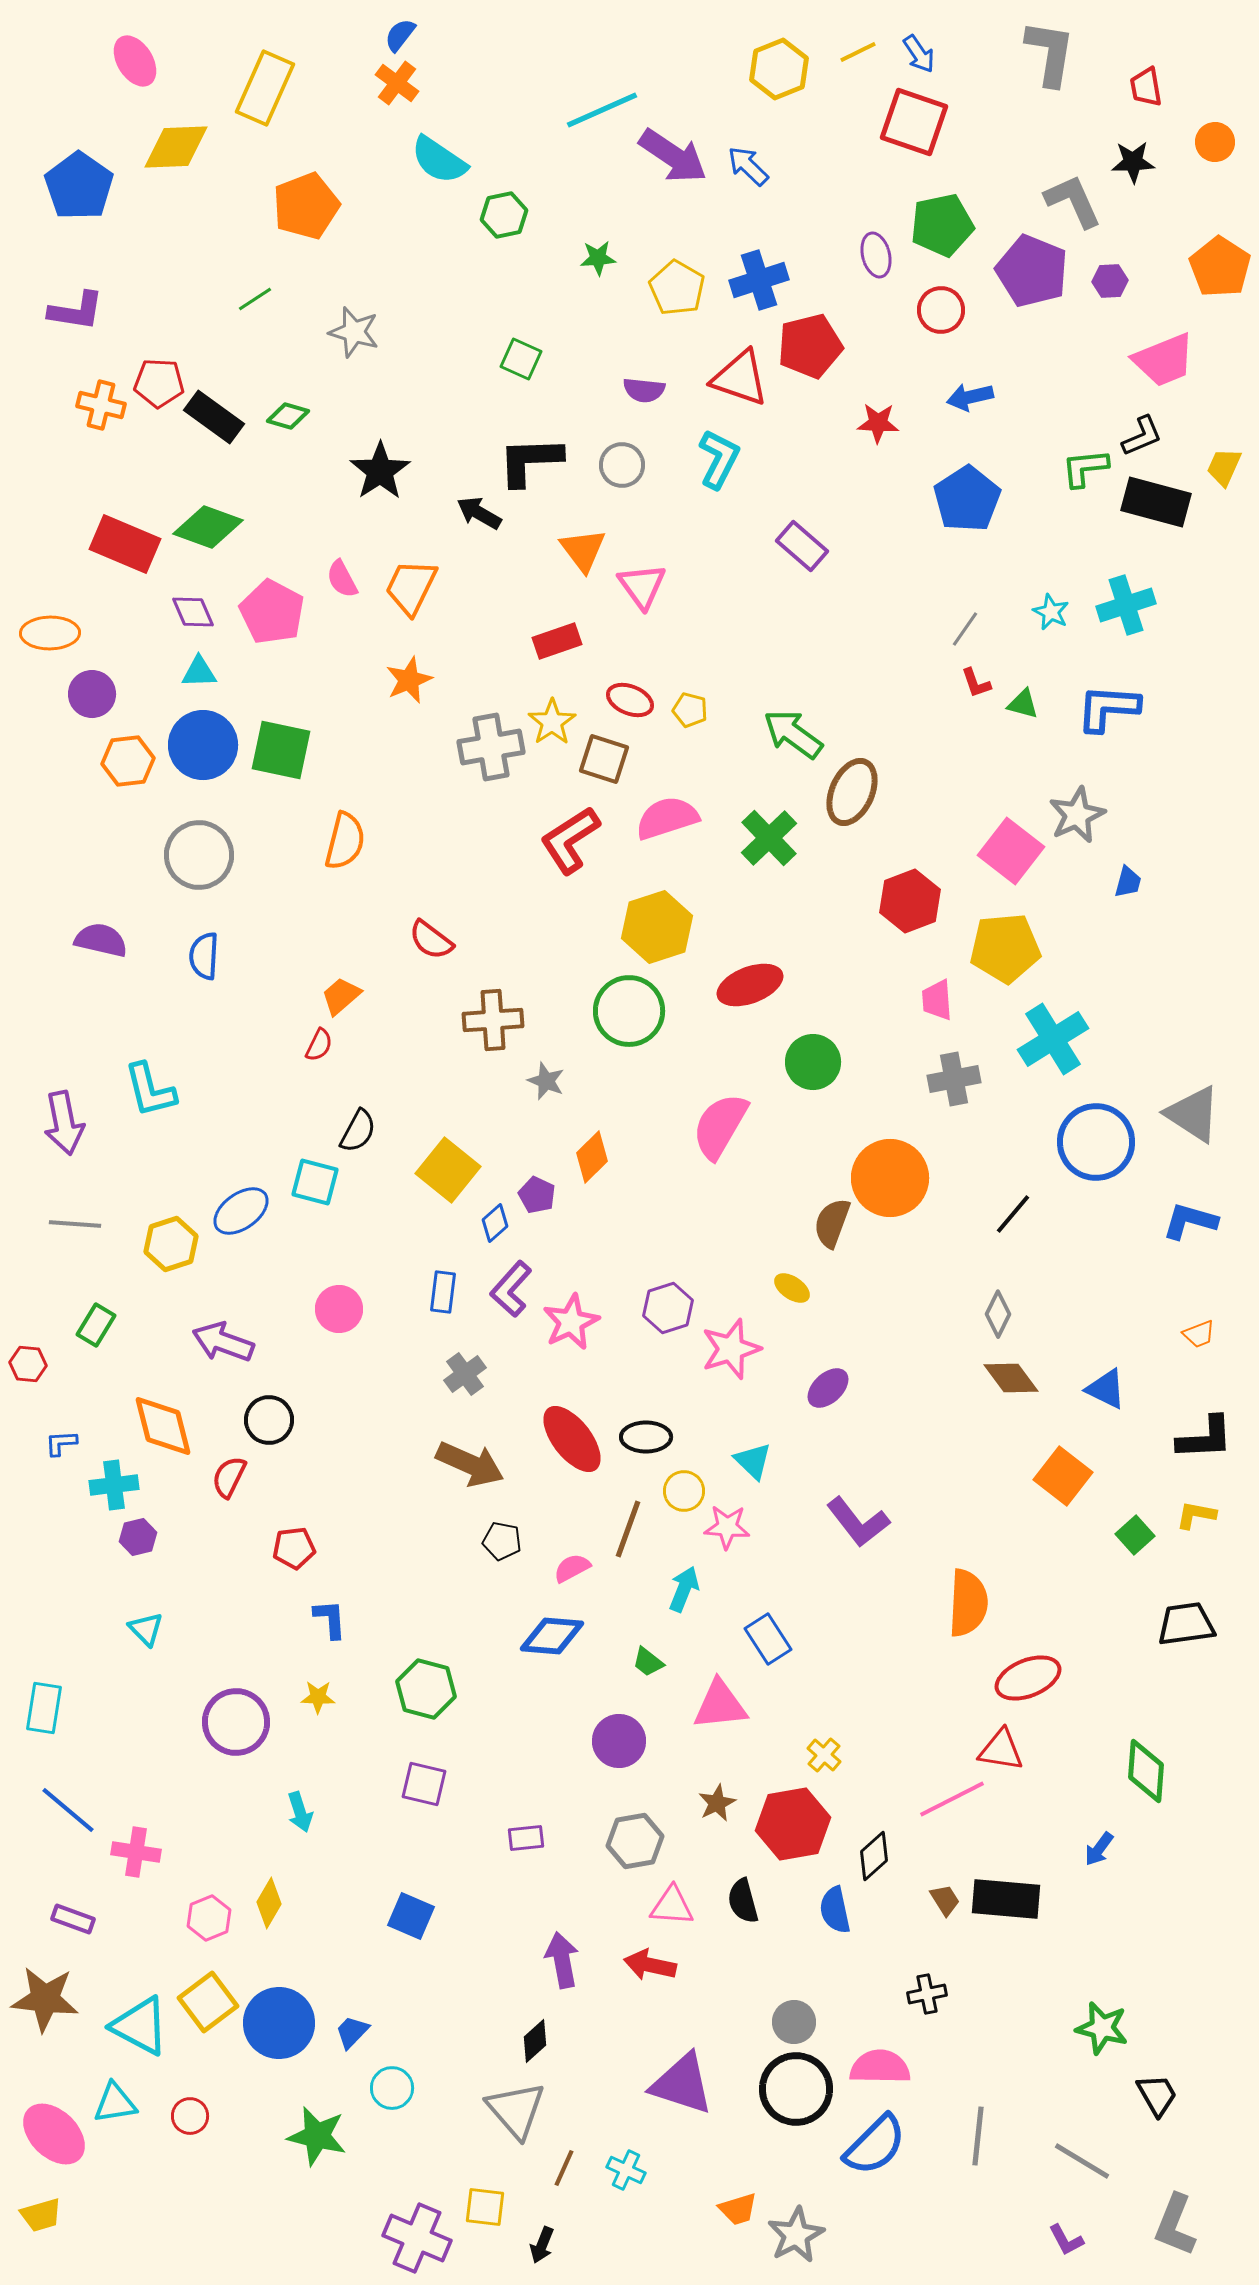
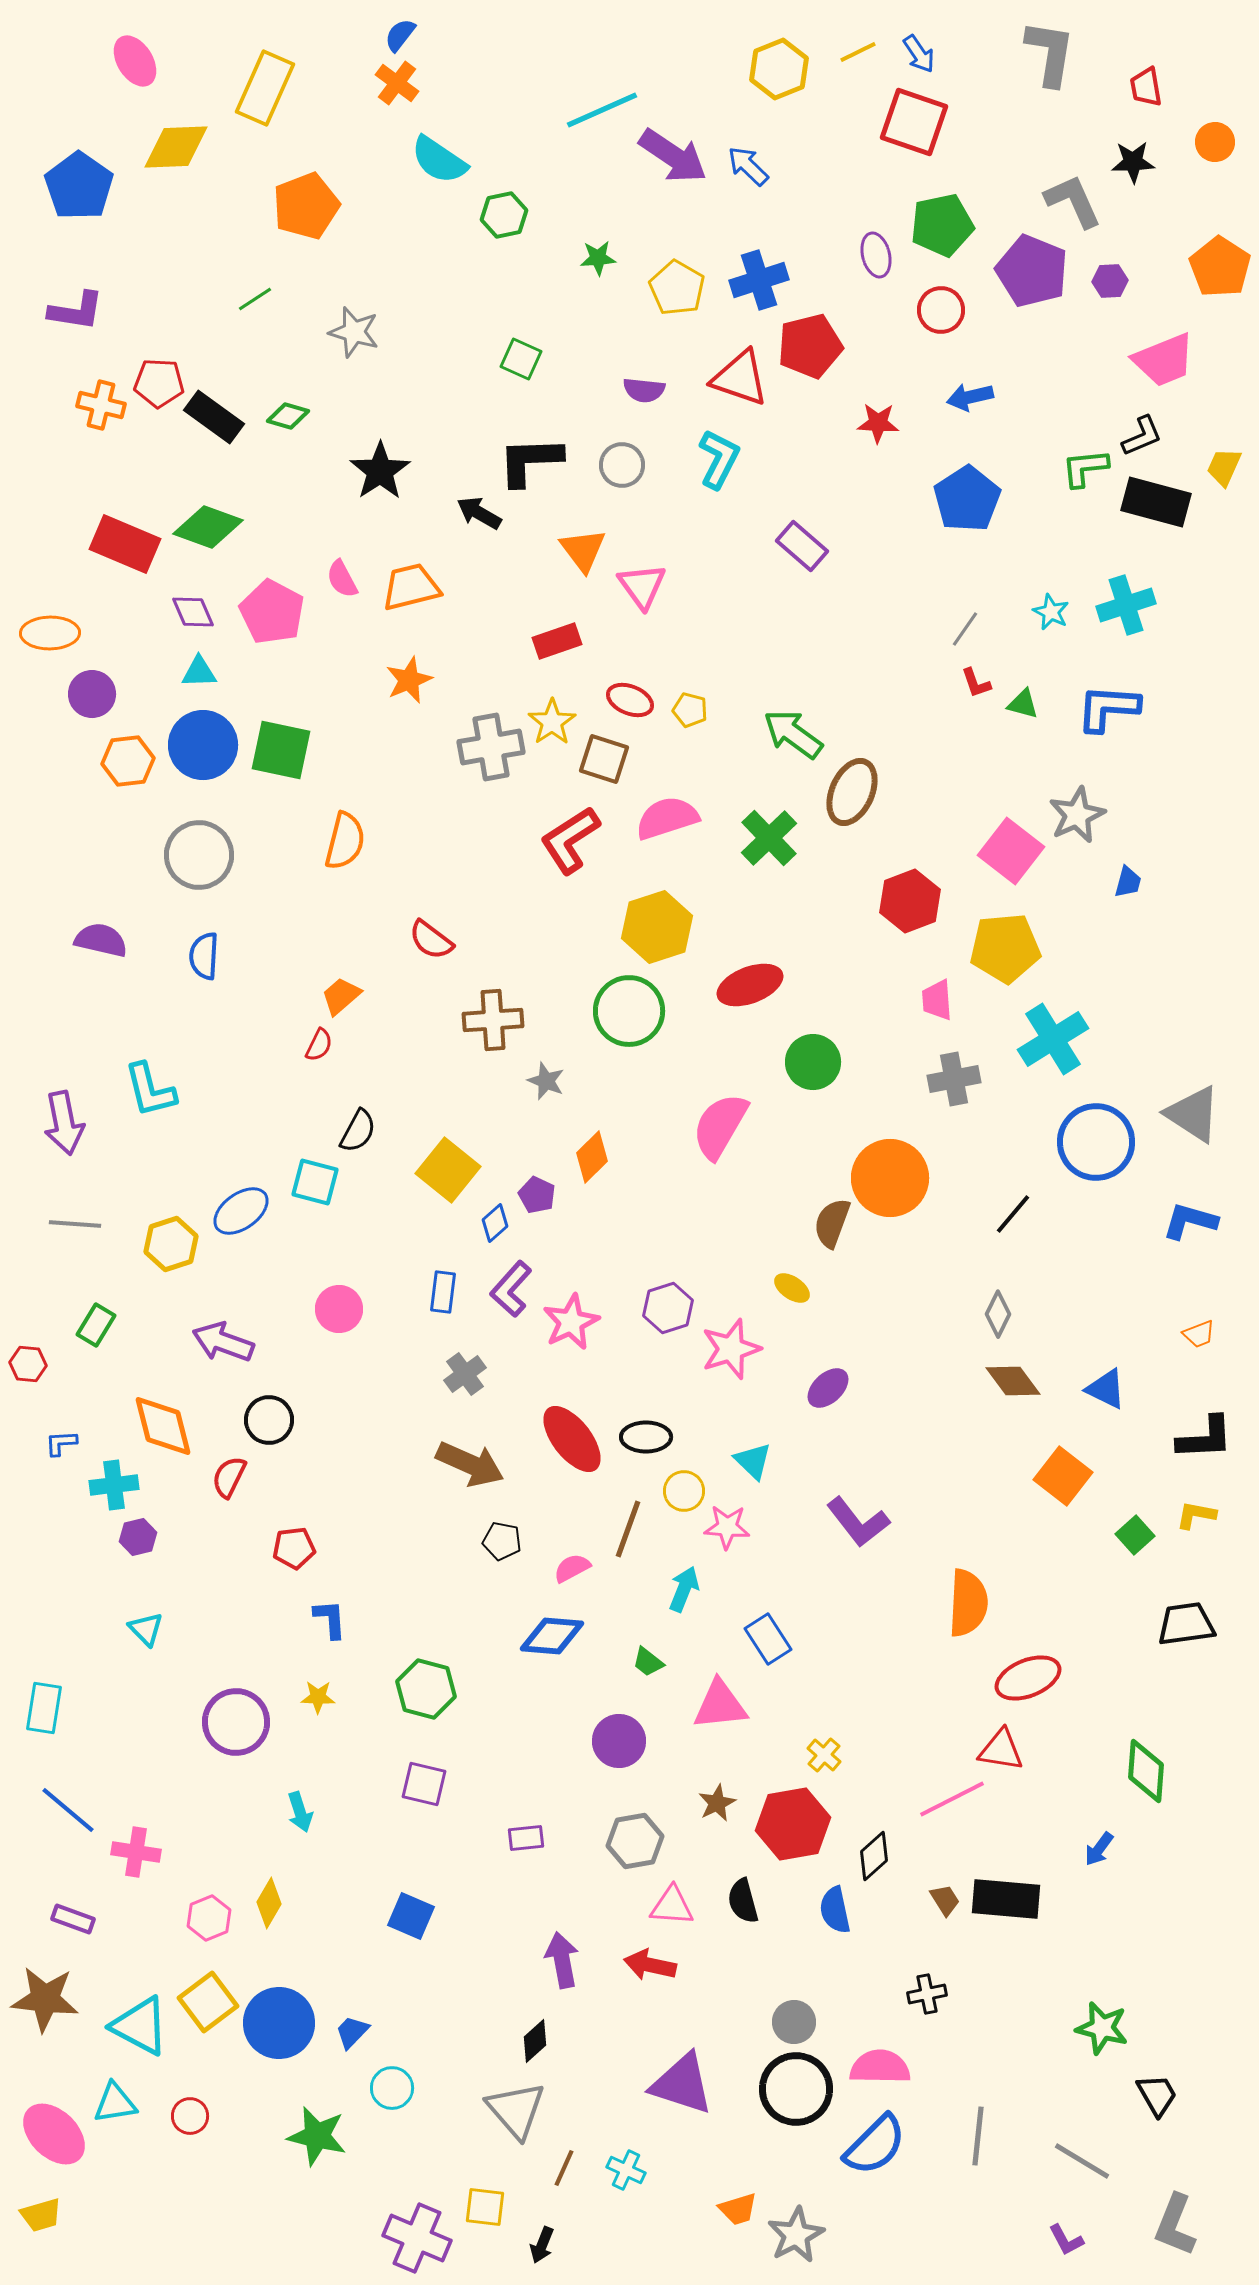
orange trapezoid at (411, 587): rotated 50 degrees clockwise
brown diamond at (1011, 1378): moved 2 px right, 3 px down
